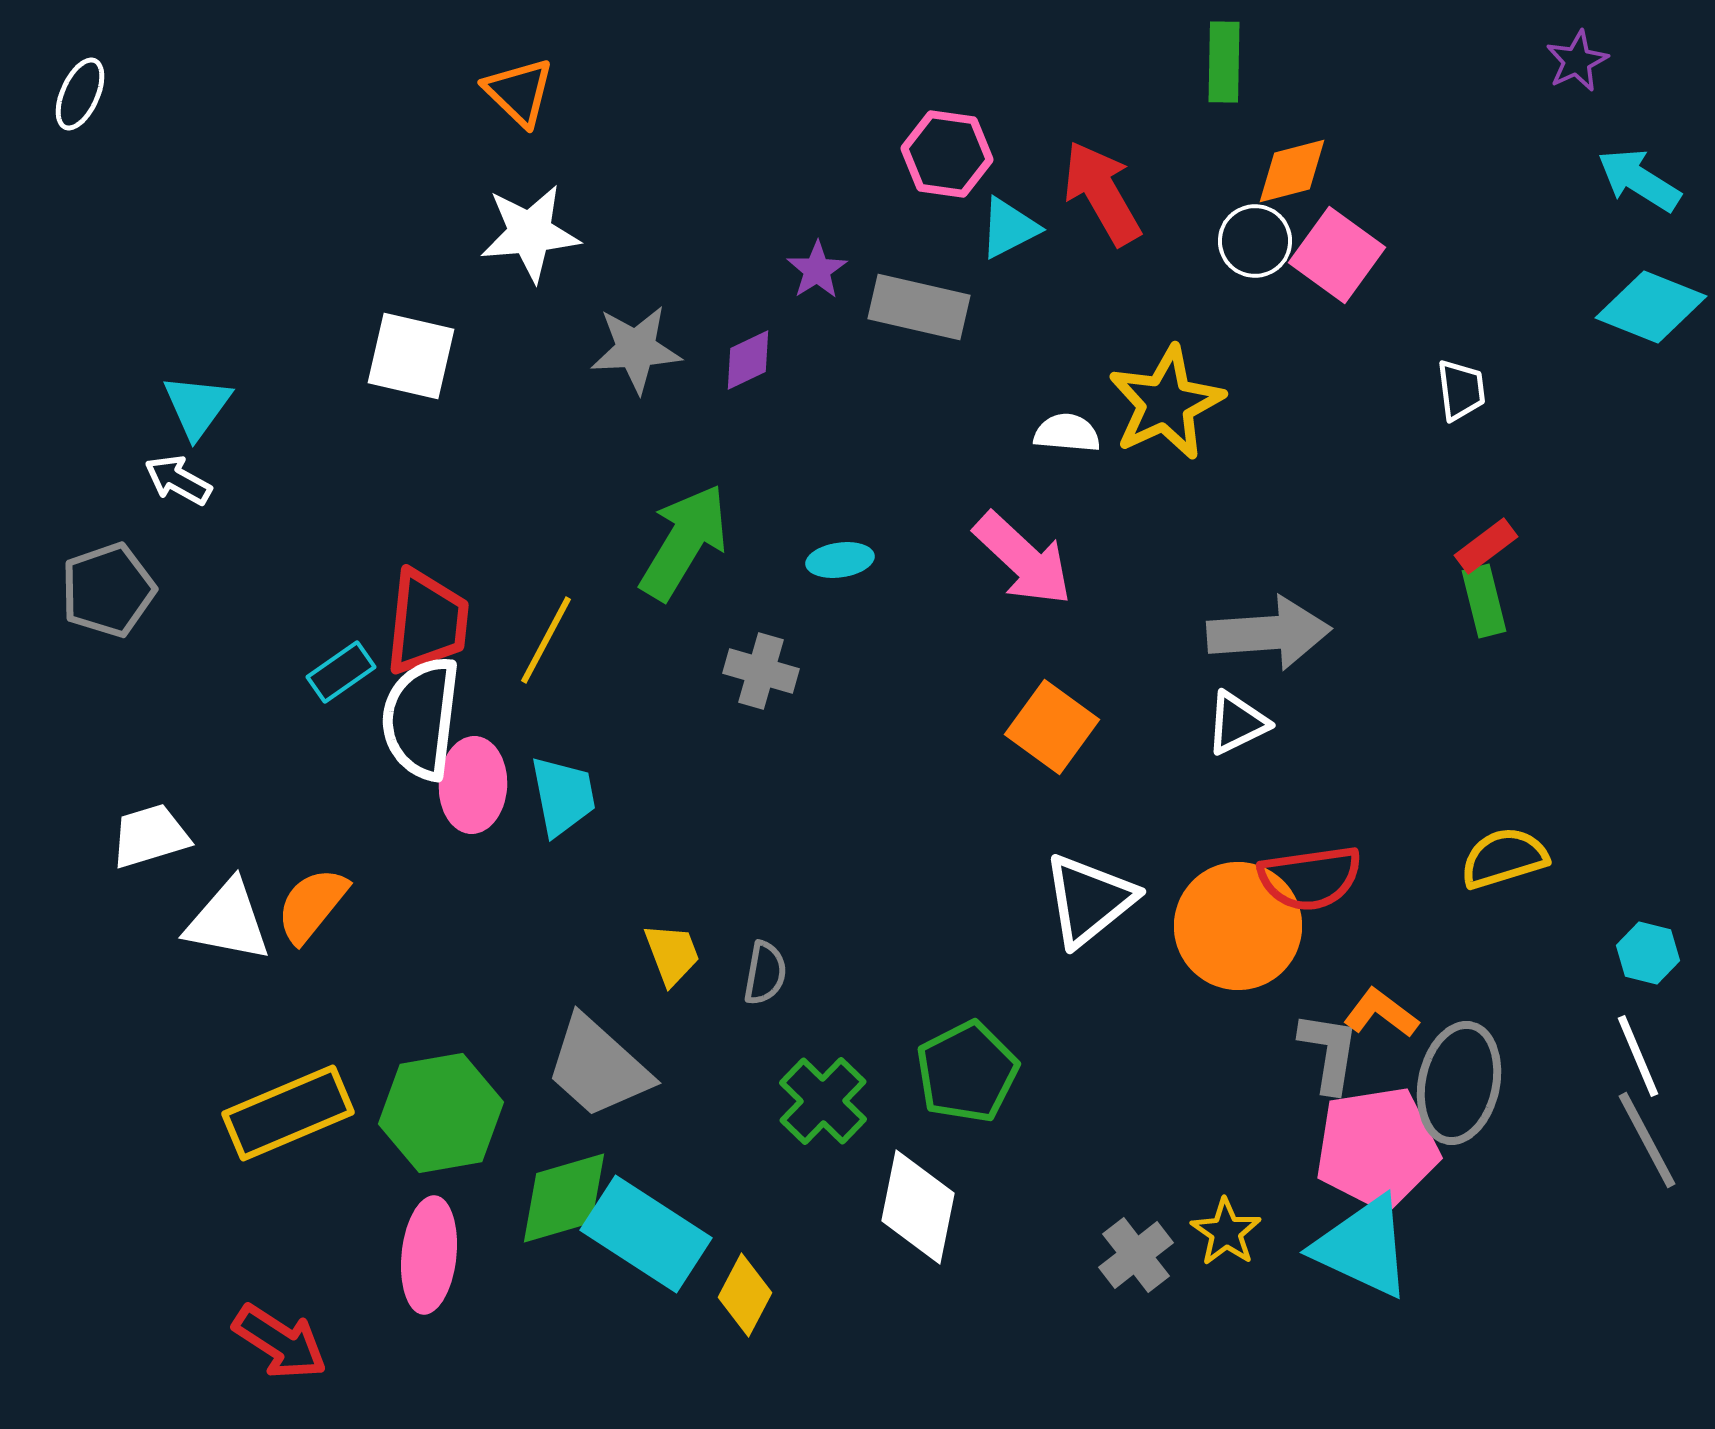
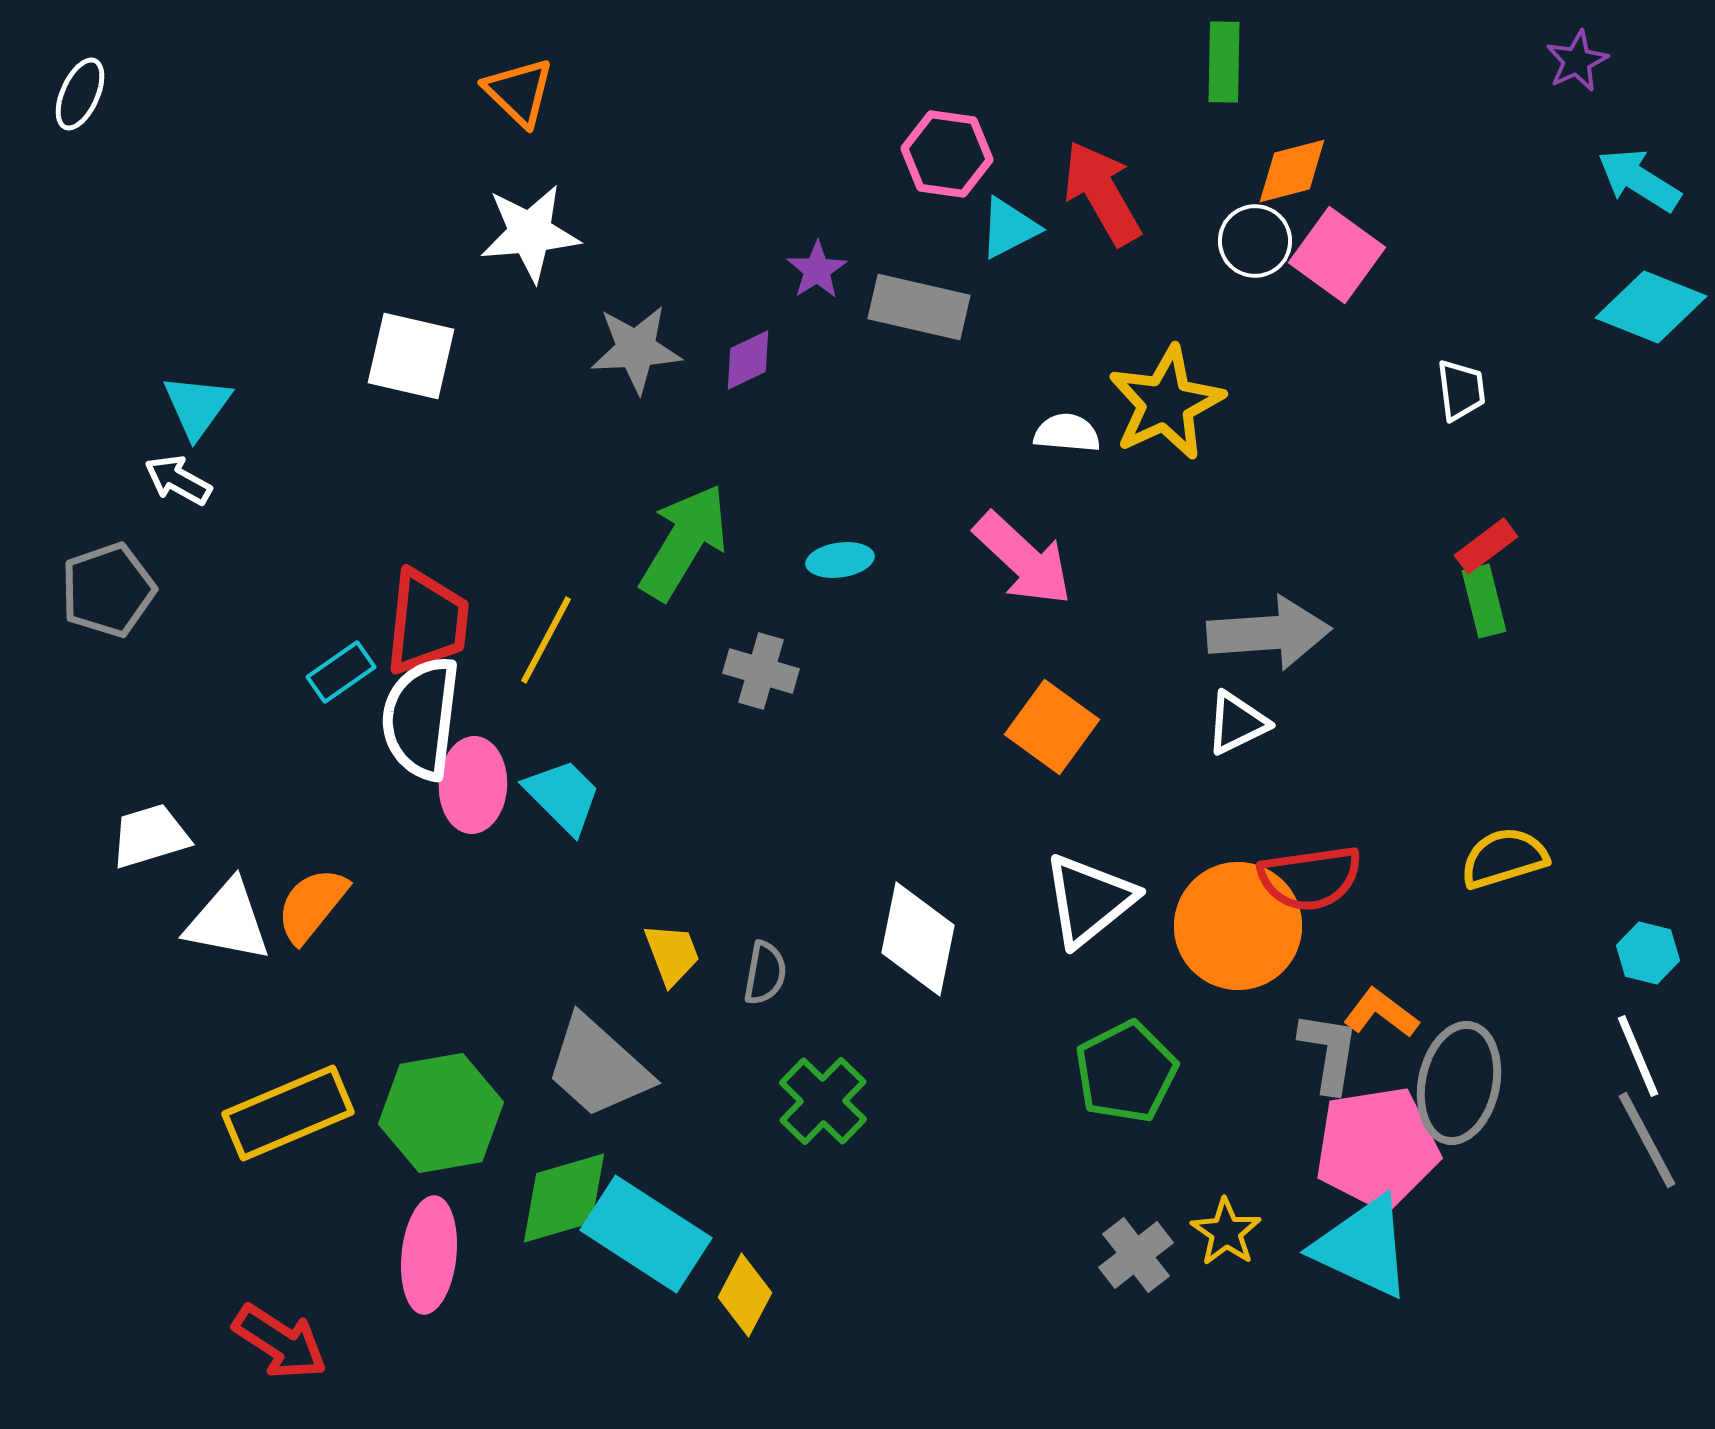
cyan trapezoid at (563, 796): rotated 34 degrees counterclockwise
green pentagon at (967, 1072): moved 159 px right
white diamond at (918, 1207): moved 268 px up
